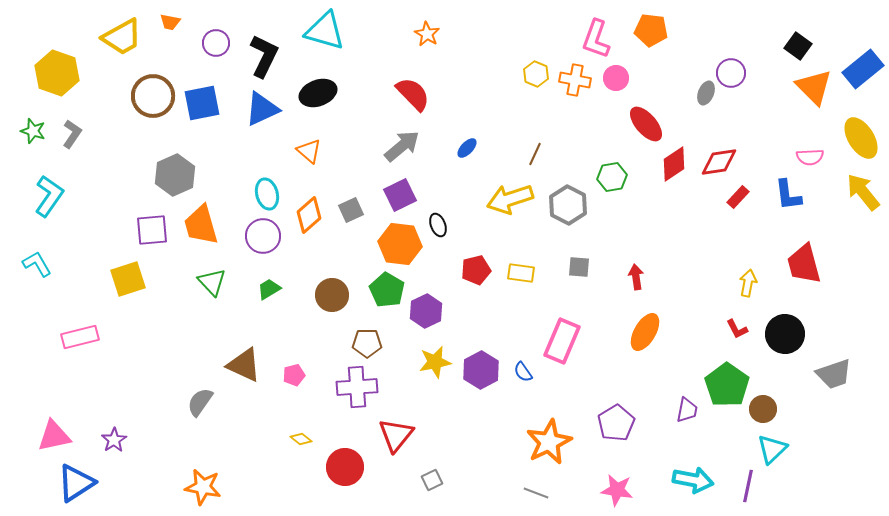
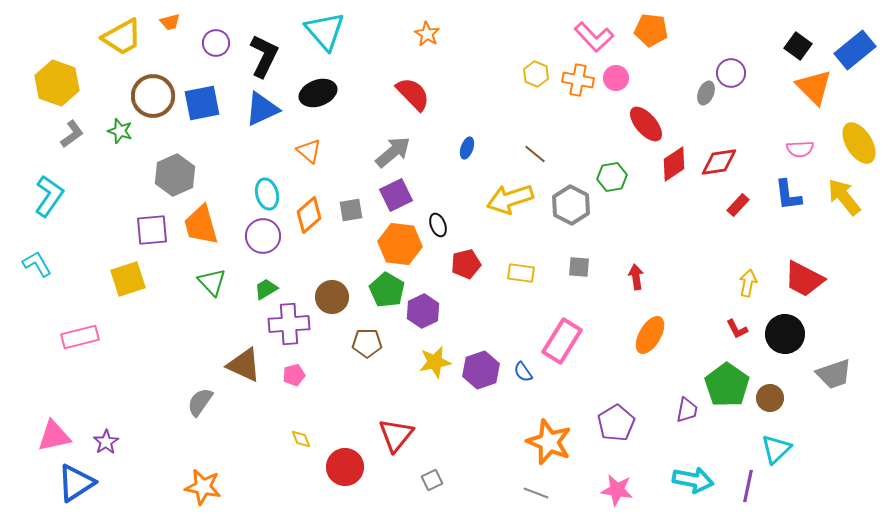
orange trapezoid at (170, 22): rotated 25 degrees counterclockwise
cyan triangle at (325, 31): rotated 33 degrees clockwise
pink L-shape at (596, 39): moved 2 px left, 2 px up; rotated 63 degrees counterclockwise
blue rectangle at (863, 69): moved 8 px left, 19 px up
yellow hexagon at (57, 73): moved 10 px down
orange cross at (575, 80): moved 3 px right
green star at (33, 131): moved 87 px right
gray L-shape at (72, 134): rotated 20 degrees clockwise
yellow ellipse at (861, 138): moved 2 px left, 5 px down
gray arrow at (402, 146): moved 9 px left, 6 px down
blue ellipse at (467, 148): rotated 25 degrees counterclockwise
brown line at (535, 154): rotated 75 degrees counterclockwise
pink semicircle at (810, 157): moved 10 px left, 8 px up
yellow arrow at (863, 192): moved 19 px left, 5 px down
purple square at (400, 195): moved 4 px left
red rectangle at (738, 197): moved 8 px down
gray hexagon at (568, 205): moved 3 px right
gray square at (351, 210): rotated 15 degrees clockwise
red trapezoid at (804, 264): moved 15 px down; rotated 48 degrees counterclockwise
red pentagon at (476, 270): moved 10 px left, 6 px up
green trapezoid at (269, 289): moved 3 px left
brown circle at (332, 295): moved 2 px down
purple hexagon at (426, 311): moved 3 px left
orange ellipse at (645, 332): moved 5 px right, 3 px down
pink rectangle at (562, 341): rotated 9 degrees clockwise
purple hexagon at (481, 370): rotated 9 degrees clockwise
purple cross at (357, 387): moved 68 px left, 63 px up
brown circle at (763, 409): moved 7 px right, 11 px up
yellow diamond at (301, 439): rotated 30 degrees clockwise
purple star at (114, 440): moved 8 px left, 2 px down
orange star at (549, 442): rotated 24 degrees counterclockwise
cyan triangle at (772, 449): moved 4 px right
